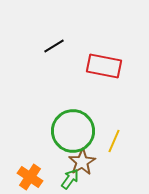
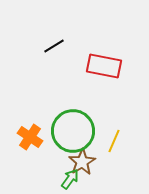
orange cross: moved 40 px up
